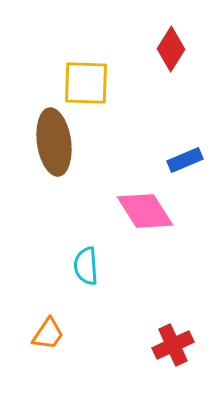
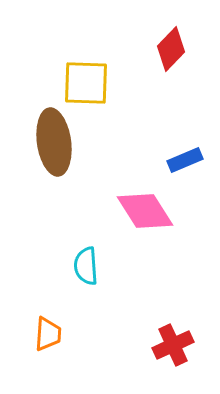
red diamond: rotated 12 degrees clockwise
orange trapezoid: rotated 30 degrees counterclockwise
